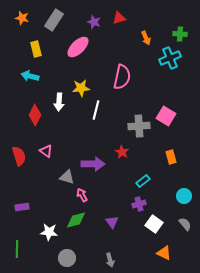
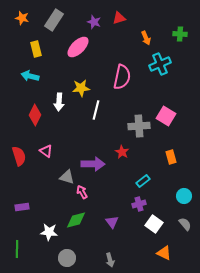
cyan cross: moved 10 px left, 6 px down
pink arrow: moved 3 px up
